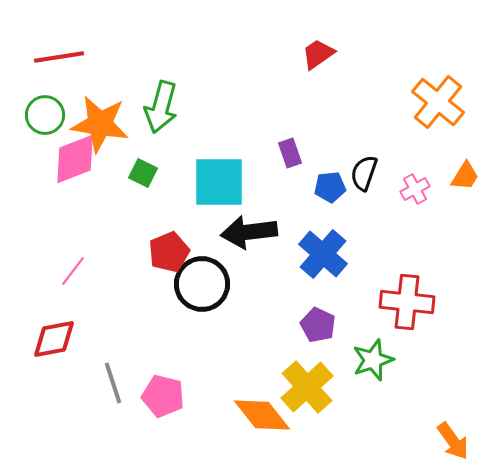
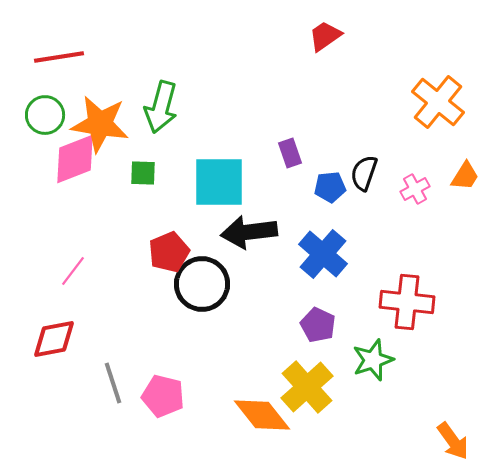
red trapezoid: moved 7 px right, 18 px up
green square: rotated 24 degrees counterclockwise
